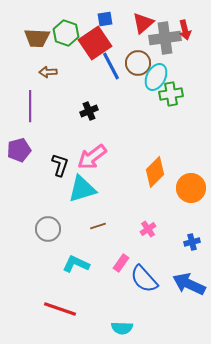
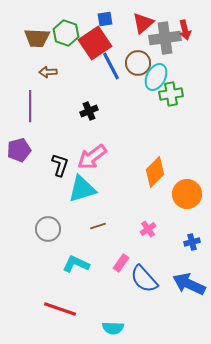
orange circle: moved 4 px left, 6 px down
cyan semicircle: moved 9 px left
